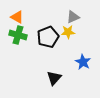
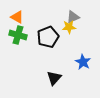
yellow star: moved 1 px right, 5 px up
